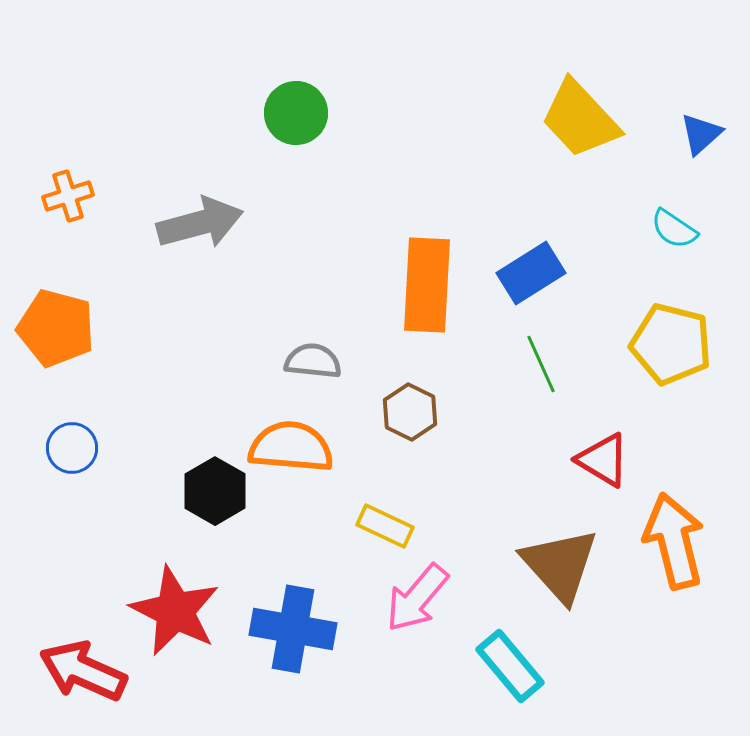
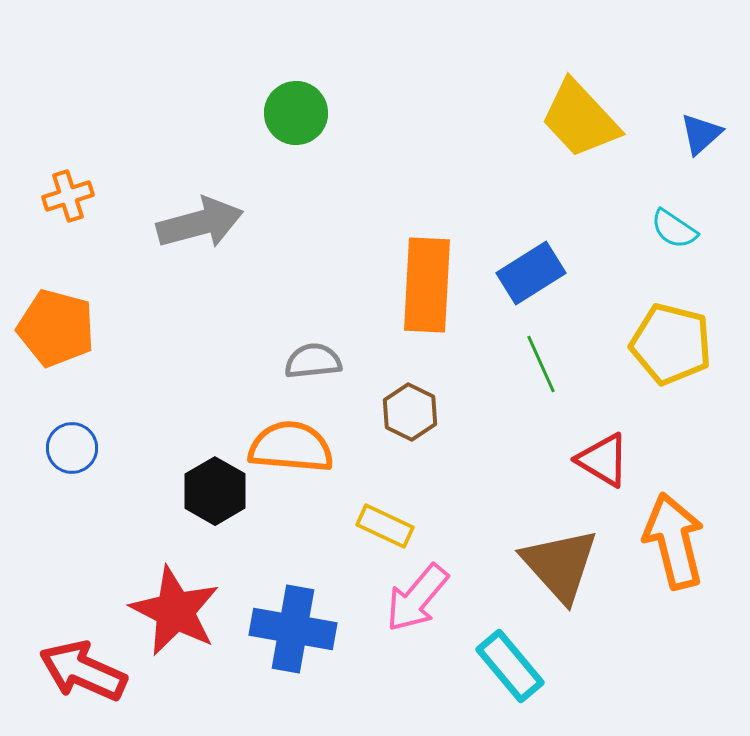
gray semicircle: rotated 12 degrees counterclockwise
